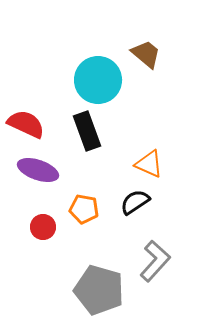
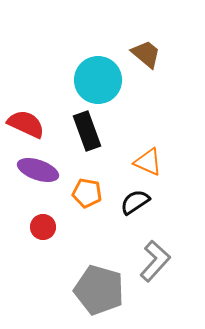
orange triangle: moved 1 px left, 2 px up
orange pentagon: moved 3 px right, 16 px up
